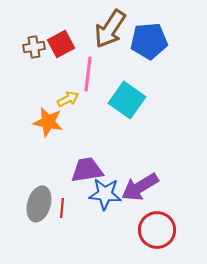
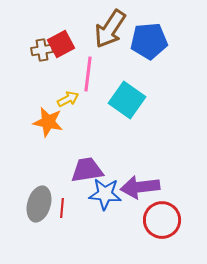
brown cross: moved 8 px right, 3 px down
purple arrow: rotated 24 degrees clockwise
red circle: moved 5 px right, 10 px up
